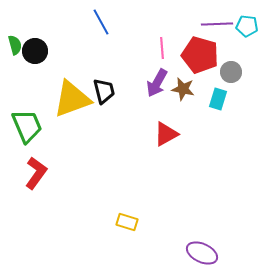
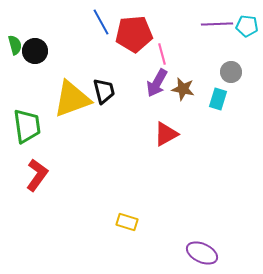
pink line: moved 6 px down; rotated 10 degrees counterclockwise
red pentagon: moved 66 px left, 21 px up; rotated 21 degrees counterclockwise
green trapezoid: rotated 15 degrees clockwise
red L-shape: moved 1 px right, 2 px down
